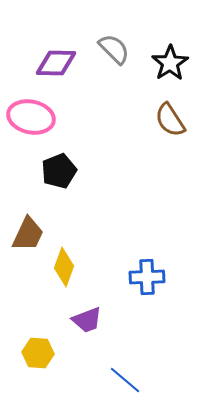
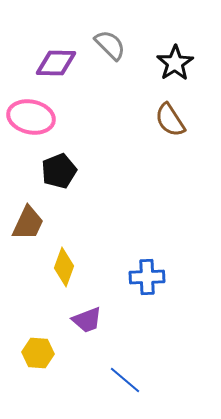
gray semicircle: moved 4 px left, 4 px up
black star: moved 5 px right
brown trapezoid: moved 11 px up
